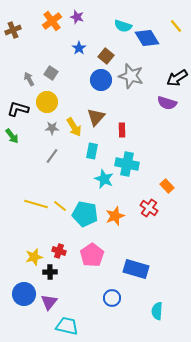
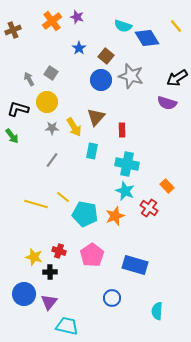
gray line at (52, 156): moved 4 px down
cyan star at (104, 179): moved 21 px right, 12 px down
yellow line at (60, 206): moved 3 px right, 9 px up
yellow star at (34, 257): rotated 30 degrees clockwise
blue rectangle at (136, 269): moved 1 px left, 4 px up
